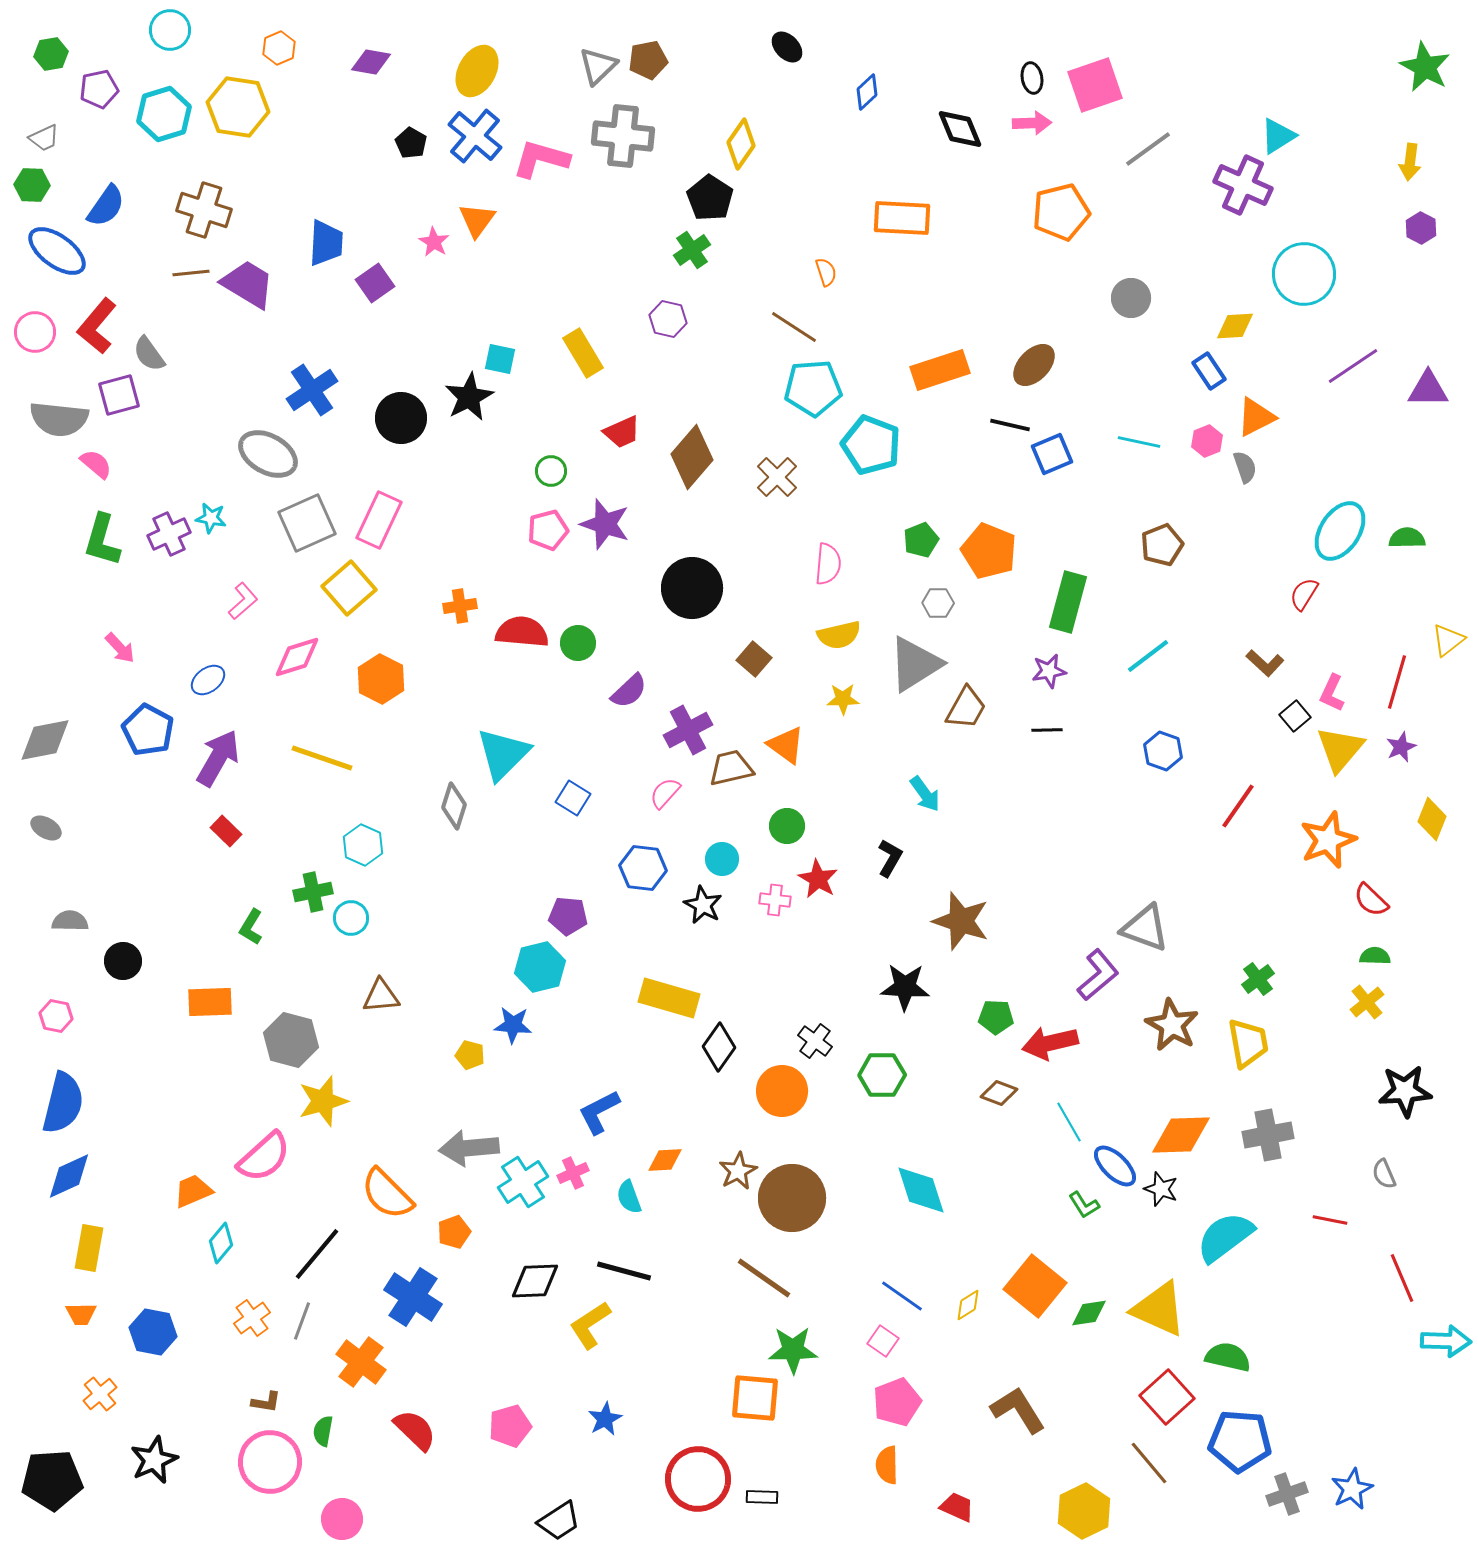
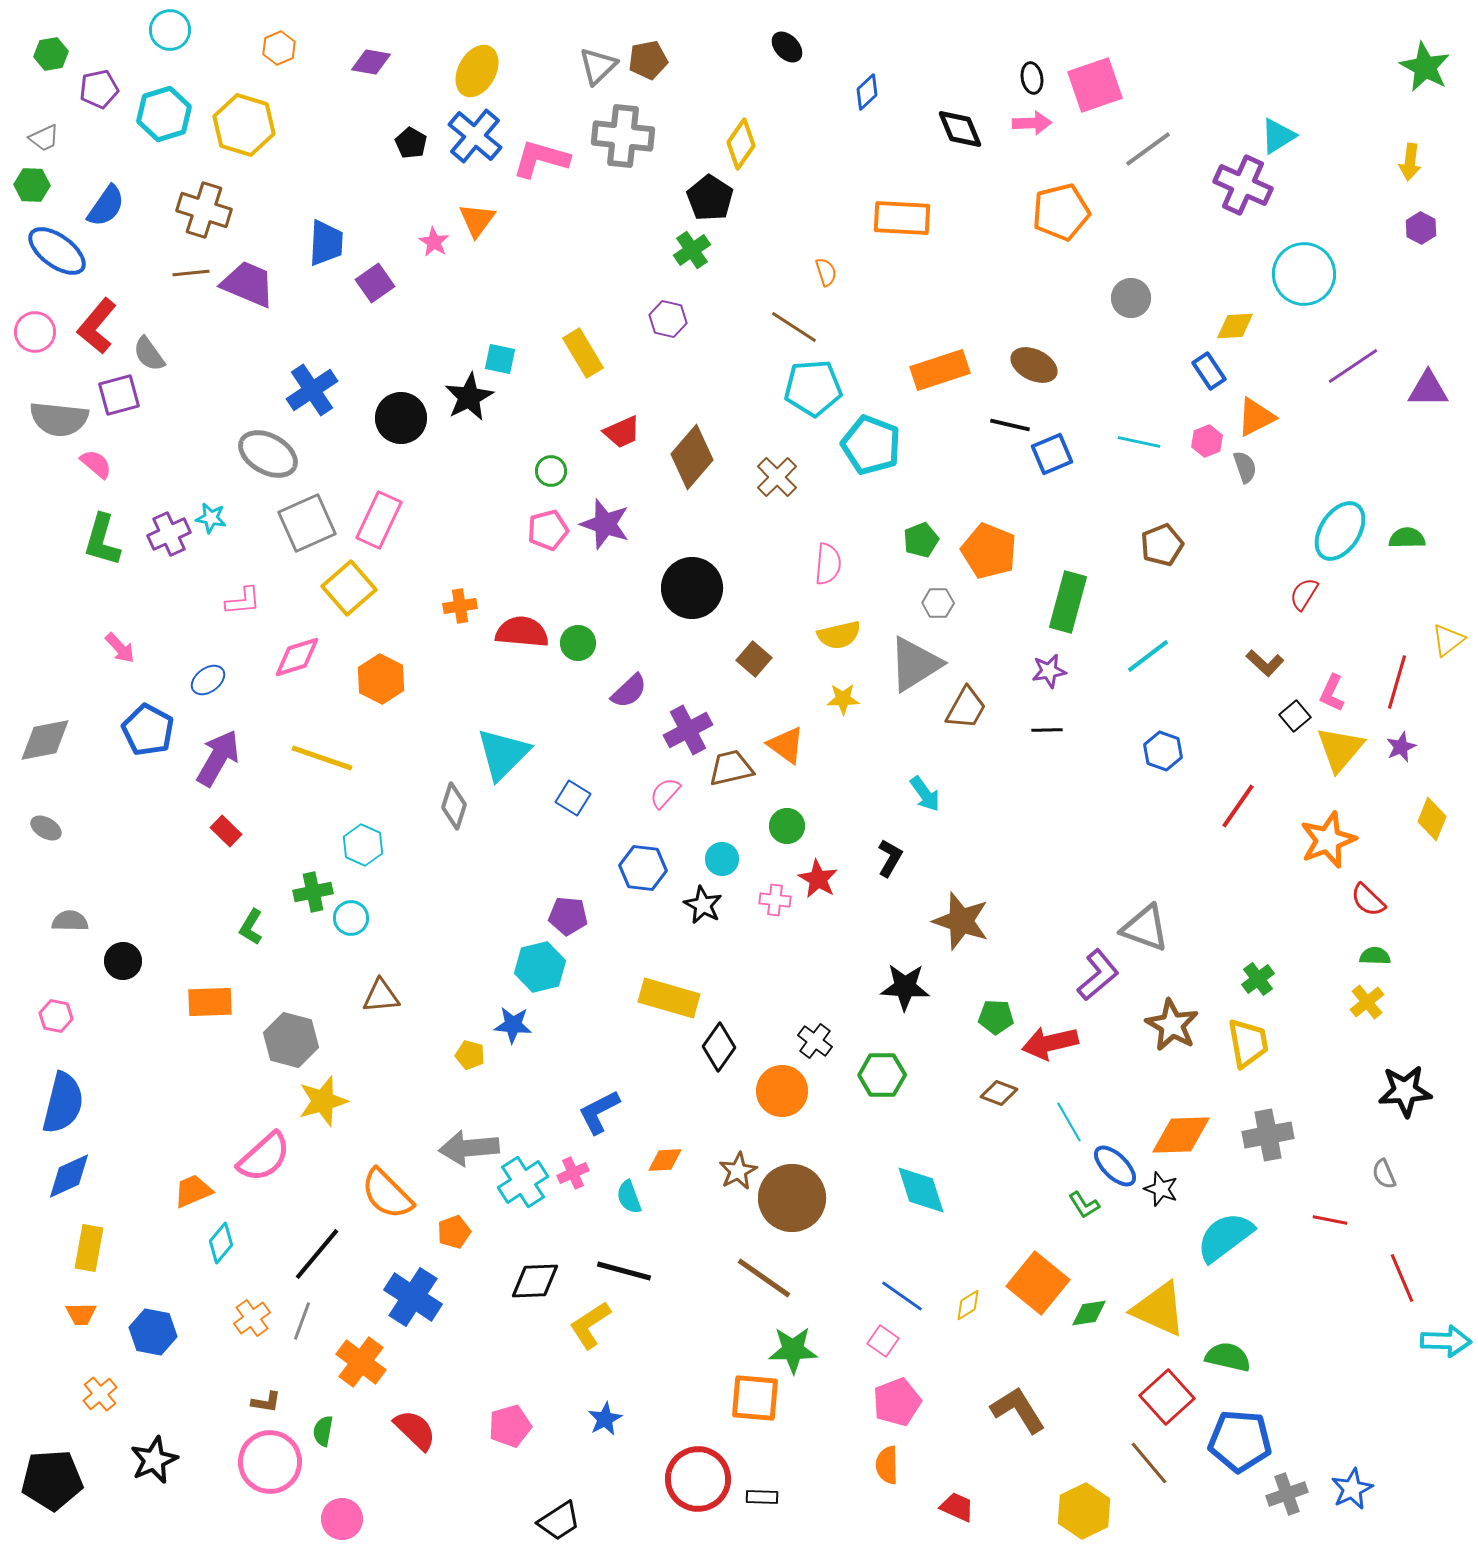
yellow hexagon at (238, 107): moved 6 px right, 18 px down; rotated 8 degrees clockwise
purple trapezoid at (248, 284): rotated 8 degrees counterclockwise
brown ellipse at (1034, 365): rotated 72 degrees clockwise
pink L-shape at (243, 601): rotated 36 degrees clockwise
red semicircle at (1371, 900): moved 3 px left
orange square at (1035, 1286): moved 3 px right, 3 px up
